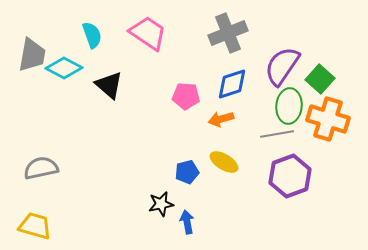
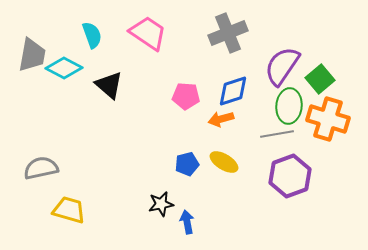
green square: rotated 8 degrees clockwise
blue diamond: moved 1 px right, 7 px down
blue pentagon: moved 8 px up
yellow trapezoid: moved 34 px right, 16 px up
